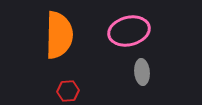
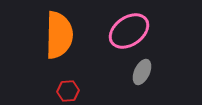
pink ellipse: rotated 21 degrees counterclockwise
gray ellipse: rotated 30 degrees clockwise
